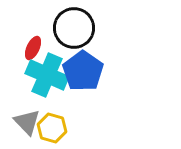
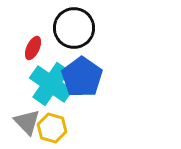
blue pentagon: moved 1 px left, 6 px down
cyan cross: moved 4 px right, 9 px down; rotated 12 degrees clockwise
